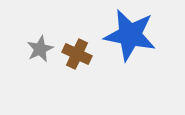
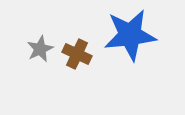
blue star: rotated 18 degrees counterclockwise
